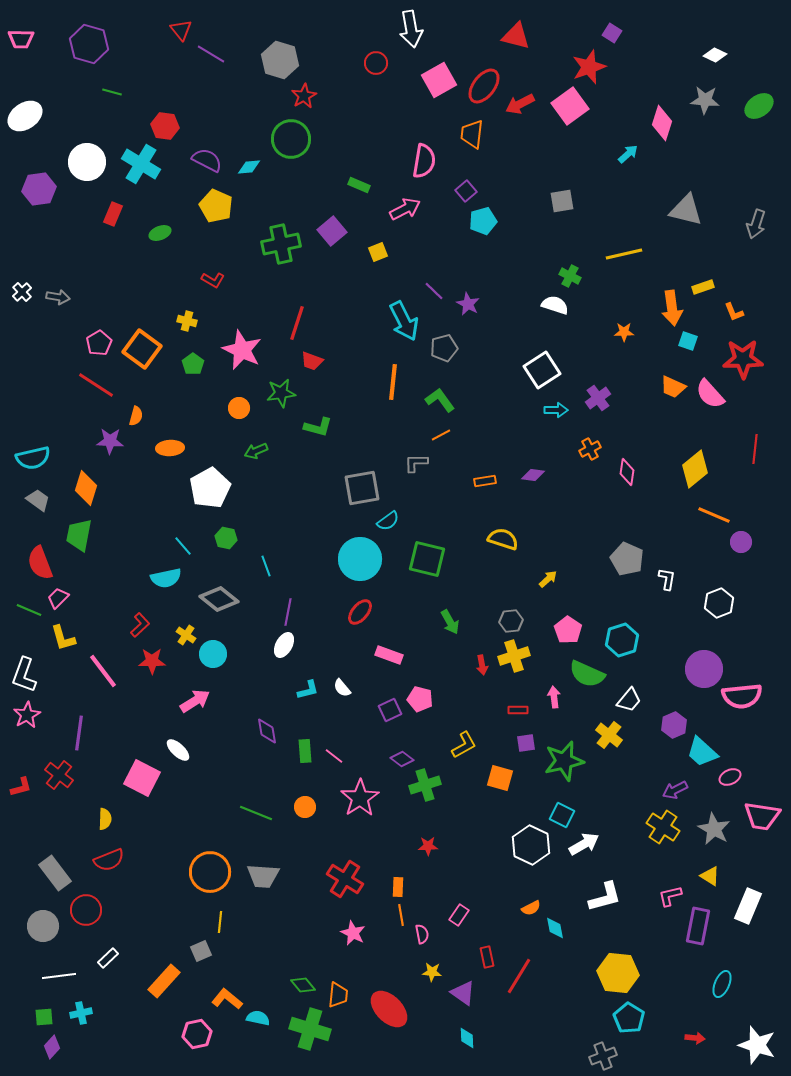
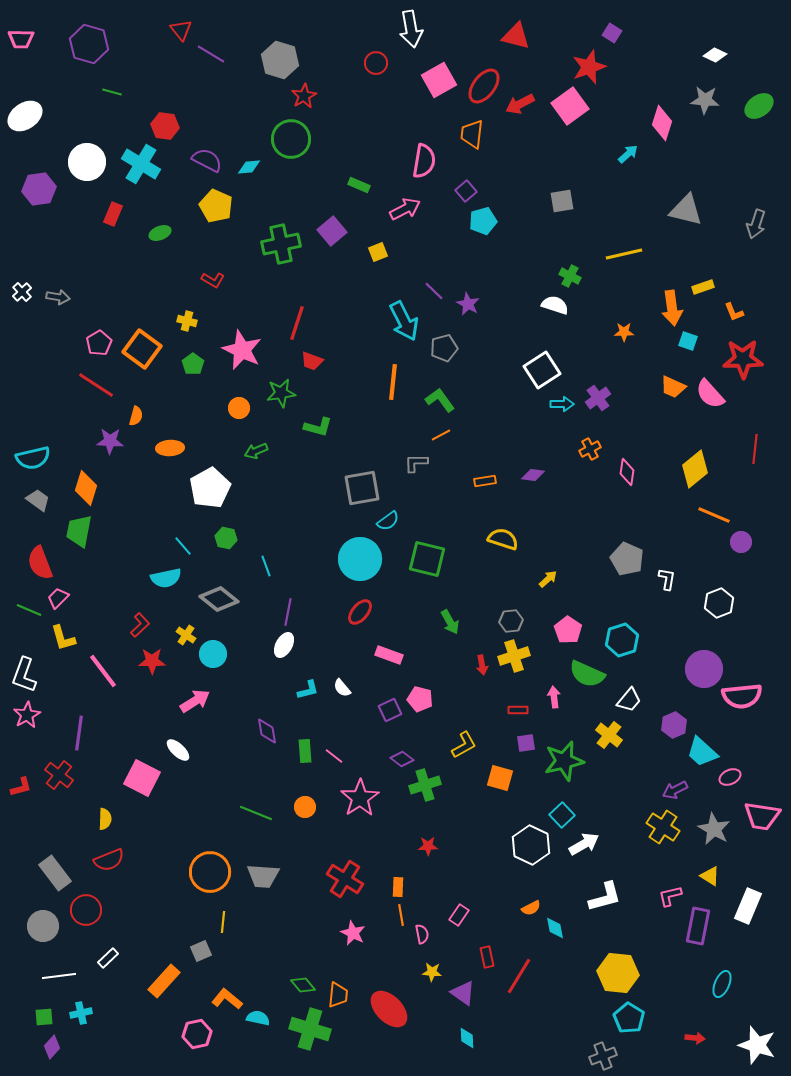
cyan arrow at (556, 410): moved 6 px right, 6 px up
green trapezoid at (79, 535): moved 4 px up
cyan square at (562, 815): rotated 20 degrees clockwise
yellow line at (220, 922): moved 3 px right
